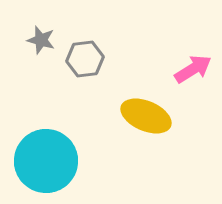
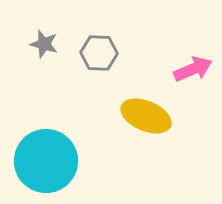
gray star: moved 3 px right, 4 px down
gray hexagon: moved 14 px right, 6 px up; rotated 9 degrees clockwise
pink arrow: rotated 9 degrees clockwise
